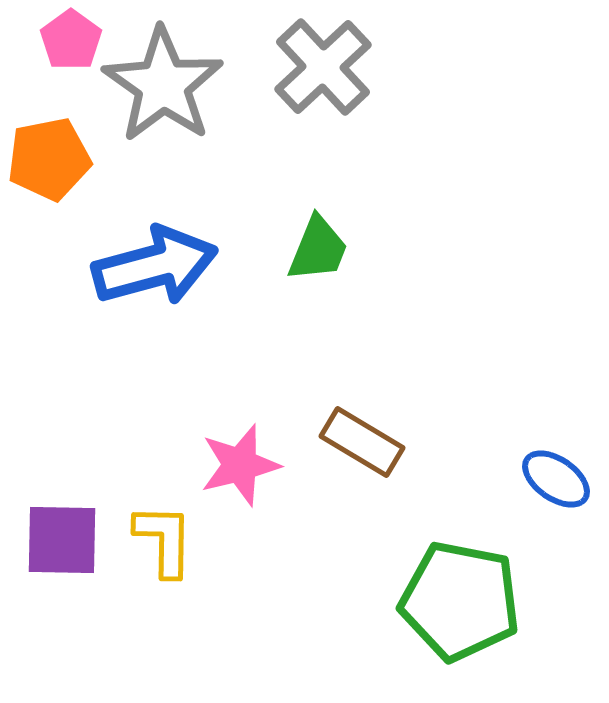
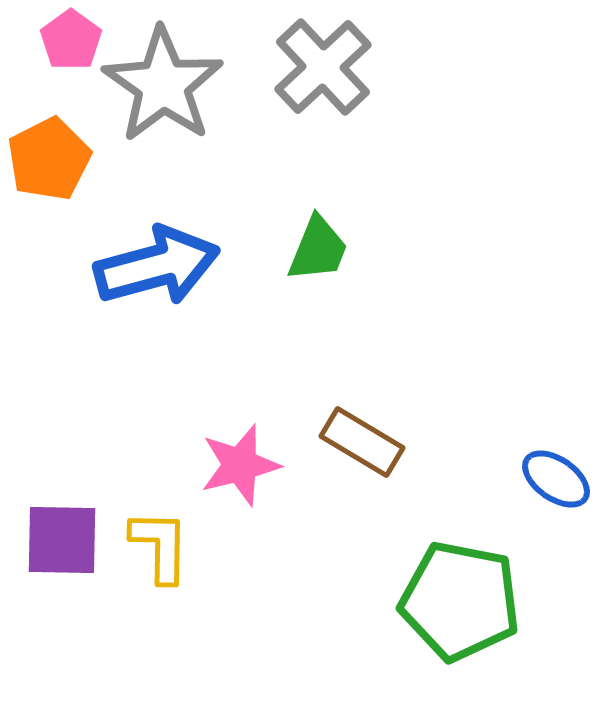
orange pentagon: rotated 16 degrees counterclockwise
blue arrow: moved 2 px right
yellow L-shape: moved 4 px left, 6 px down
